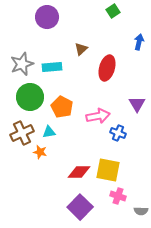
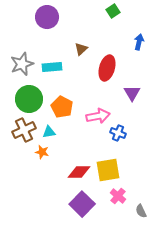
green circle: moved 1 px left, 2 px down
purple triangle: moved 5 px left, 11 px up
brown cross: moved 2 px right, 3 px up
orange star: moved 2 px right
yellow square: rotated 20 degrees counterclockwise
pink cross: rotated 21 degrees clockwise
purple square: moved 2 px right, 3 px up
gray semicircle: rotated 64 degrees clockwise
